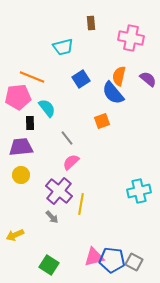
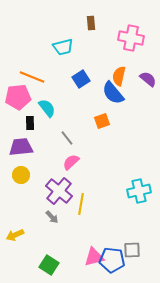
gray square: moved 2 px left, 12 px up; rotated 30 degrees counterclockwise
